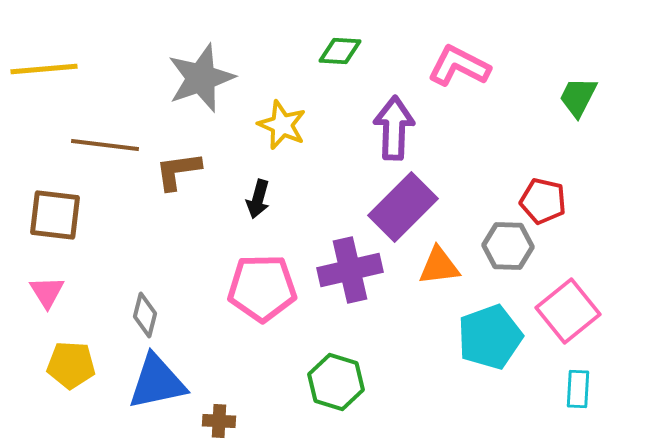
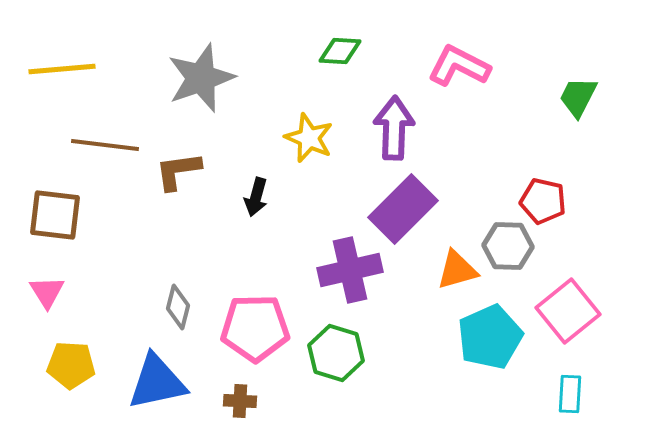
yellow line: moved 18 px right
yellow star: moved 27 px right, 13 px down
black arrow: moved 2 px left, 2 px up
purple rectangle: moved 2 px down
orange triangle: moved 18 px right, 4 px down; rotated 9 degrees counterclockwise
pink pentagon: moved 7 px left, 40 px down
gray diamond: moved 33 px right, 8 px up
cyan pentagon: rotated 4 degrees counterclockwise
green hexagon: moved 29 px up
cyan rectangle: moved 8 px left, 5 px down
brown cross: moved 21 px right, 20 px up
